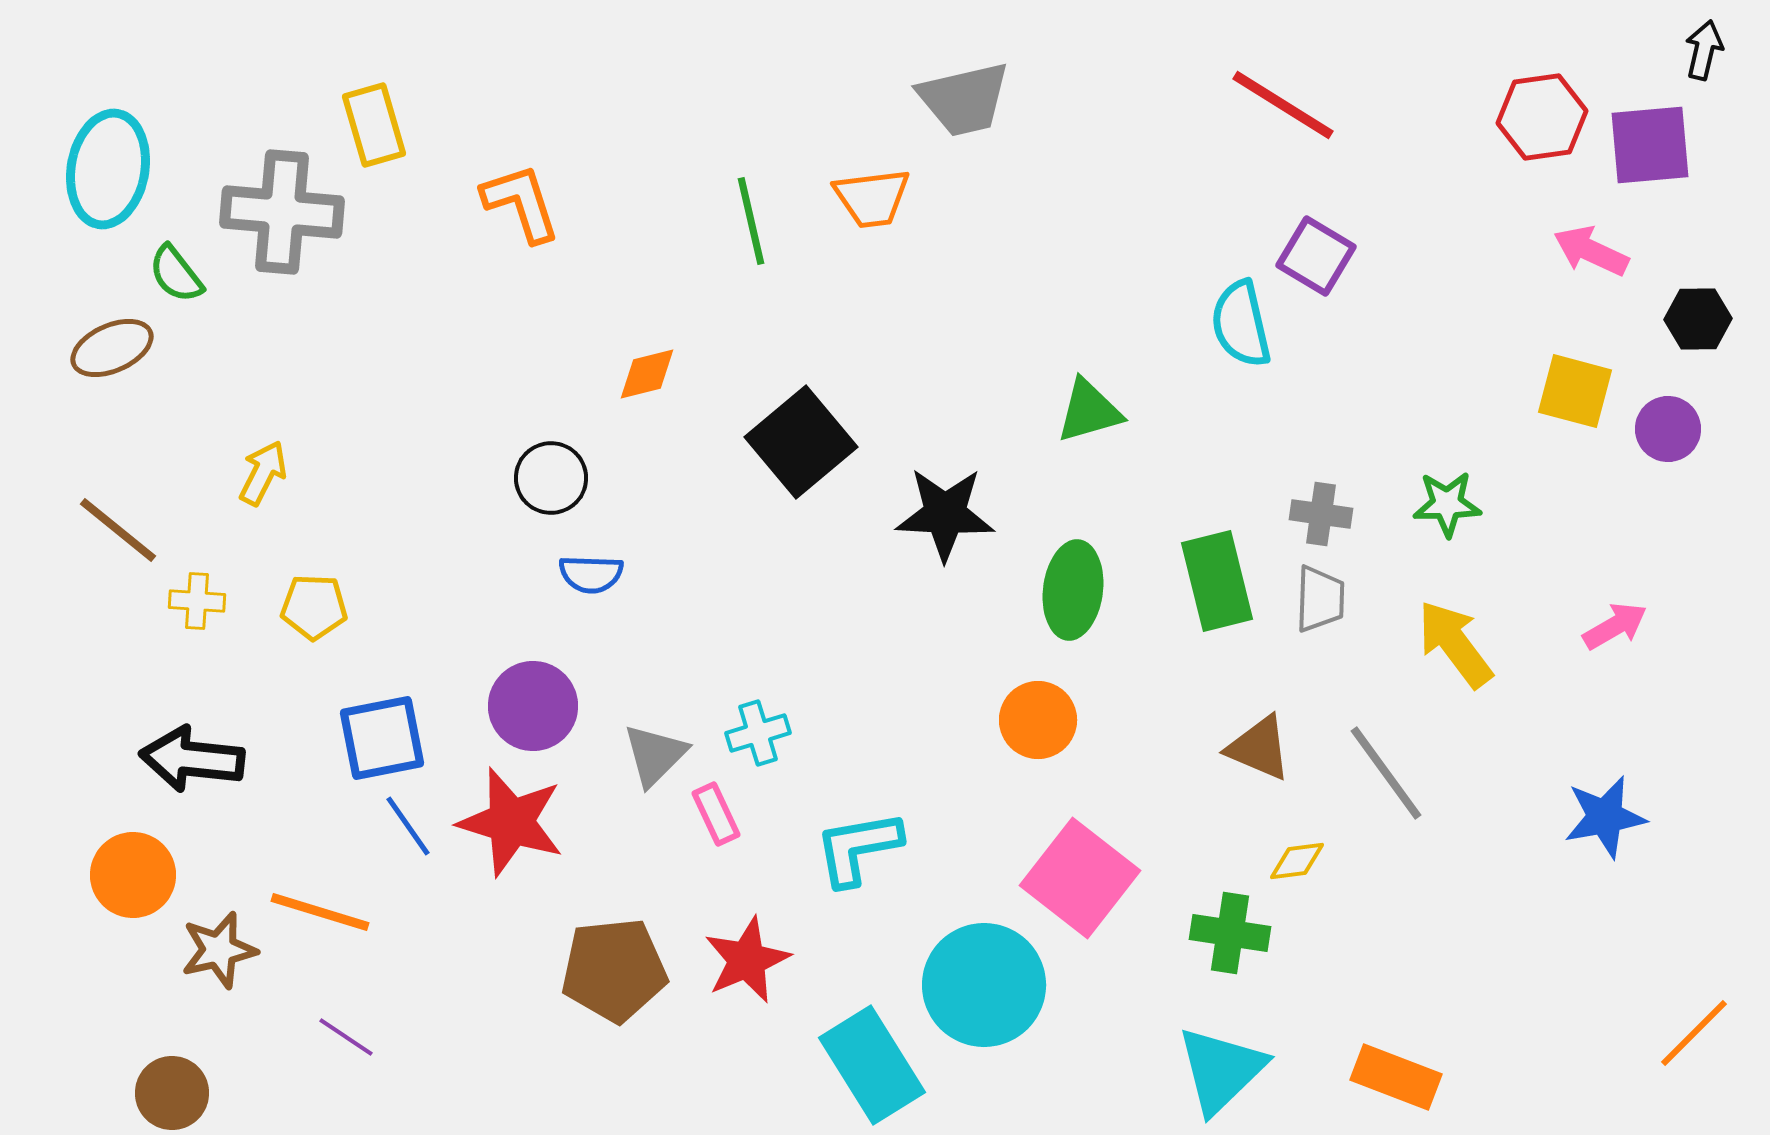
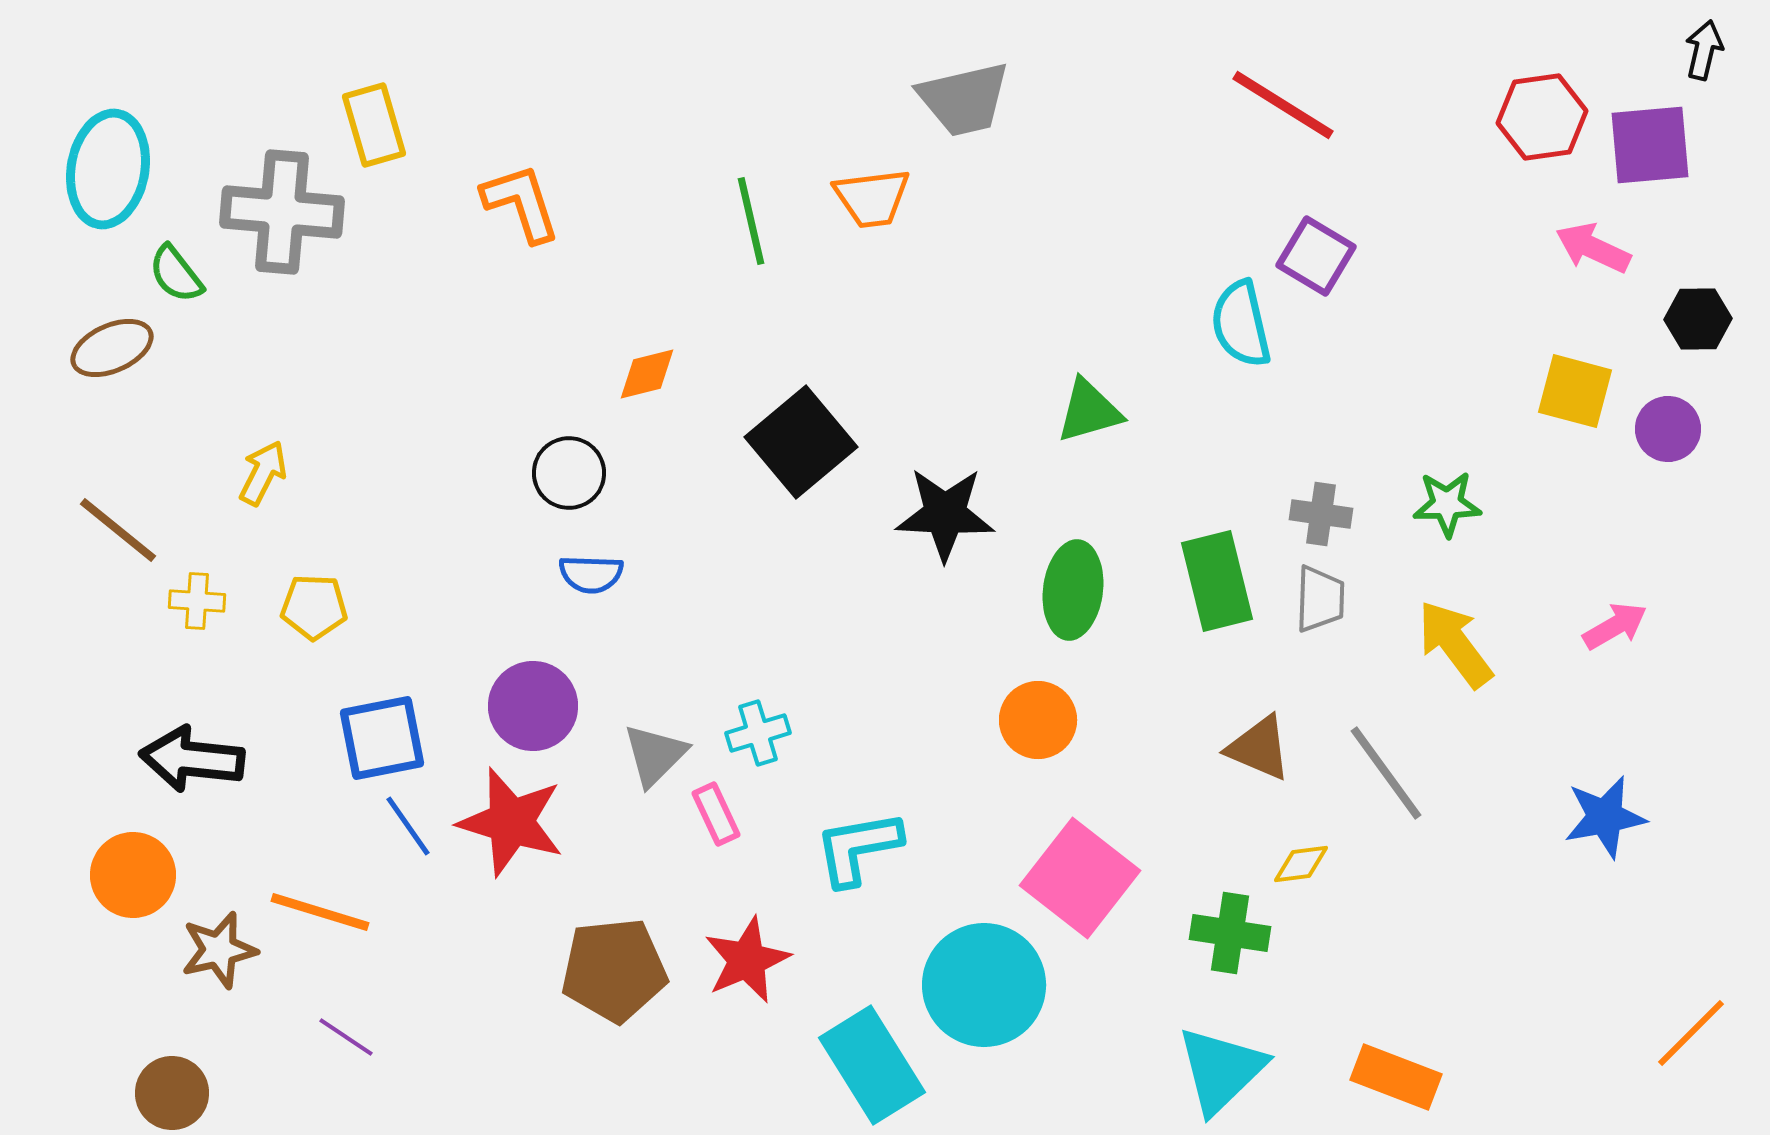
pink arrow at (1591, 251): moved 2 px right, 3 px up
black circle at (551, 478): moved 18 px right, 5 px up
yellow diamond at (1297, 861): moved 4 px right, 3 px down
orange line at (1694, 1033): moved 3 px left
